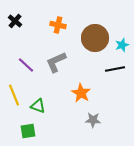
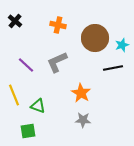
gray L-shape: moved 1 px right
black line: moved 2 px left, 1 px up
gray star: moved 10 px left
